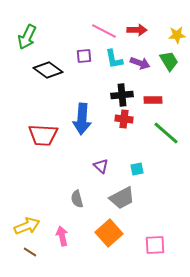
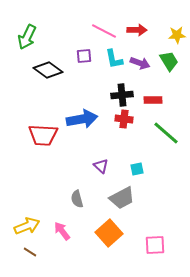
blue arrow: rotated 104 degrees counterclockwise
pink arrow: moved 5 px up; rotated 24 degrees counterclockwise
